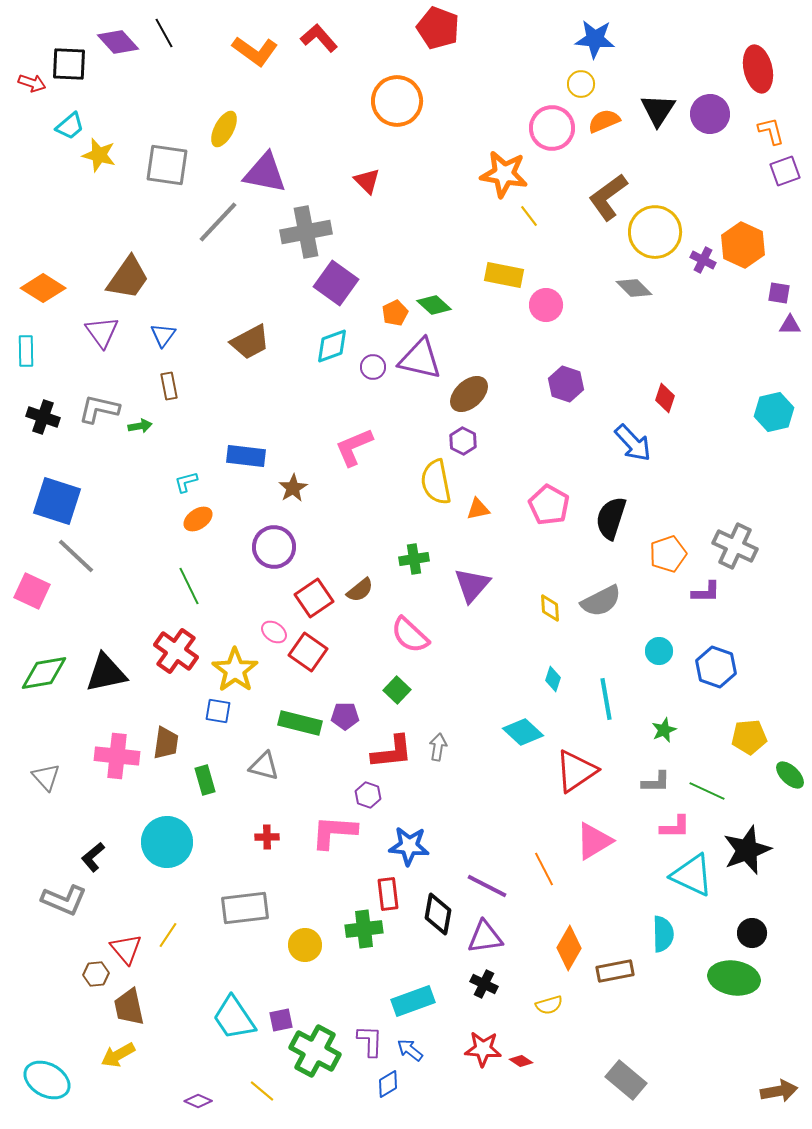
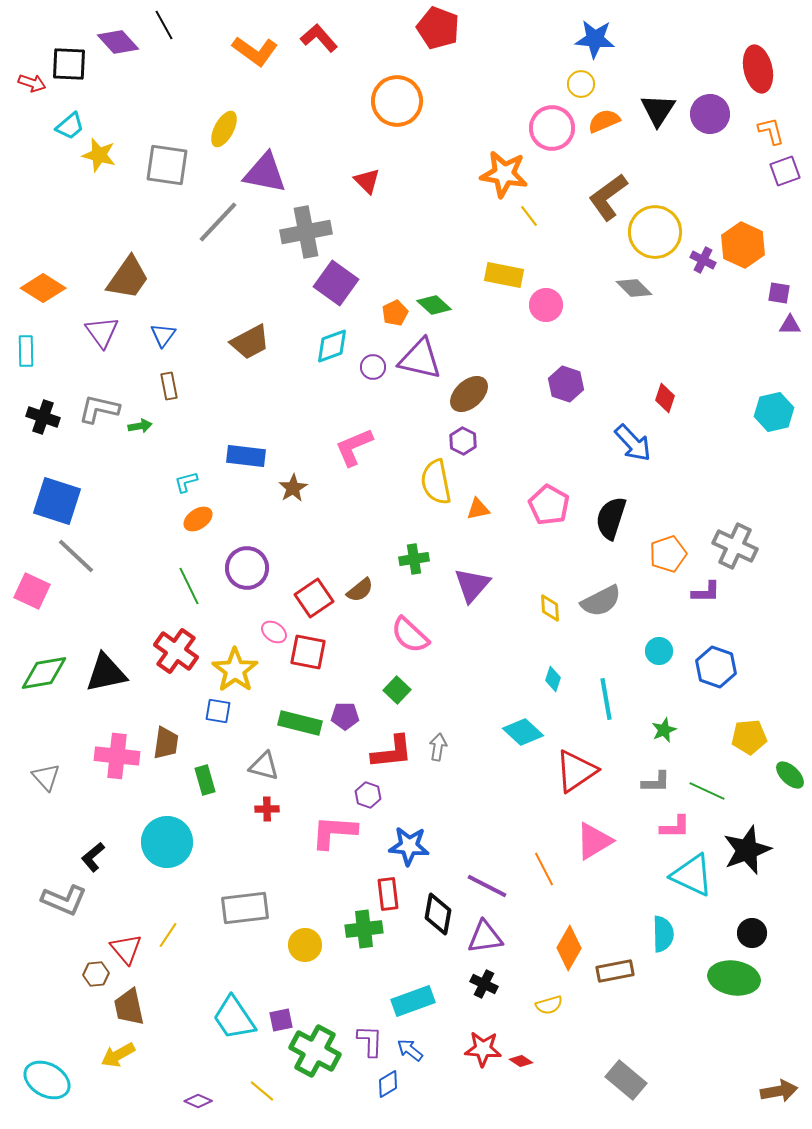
black line at (164, 33): moved 8 px up
purple circle at (274, 547): moved 27 px left, 21 px down
red square at (308, 652): rotated 24 degrees counterclockwise
red cross at (267, 837): moved 28 px up
